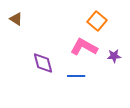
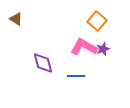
purple star: moved 11 px left, 7 px up; rotated 16 degrees counterclockwise
